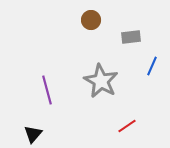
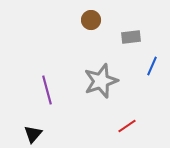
gray star: rotated 24 degrees clockwise
